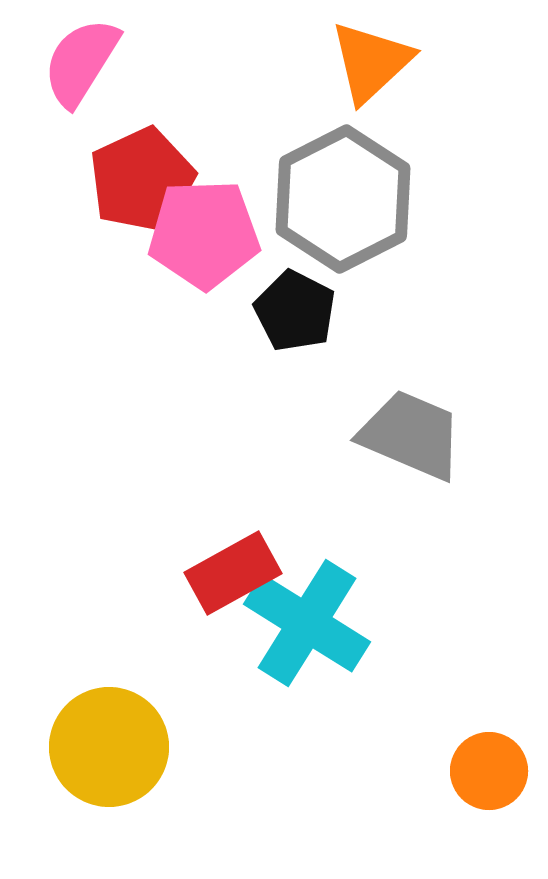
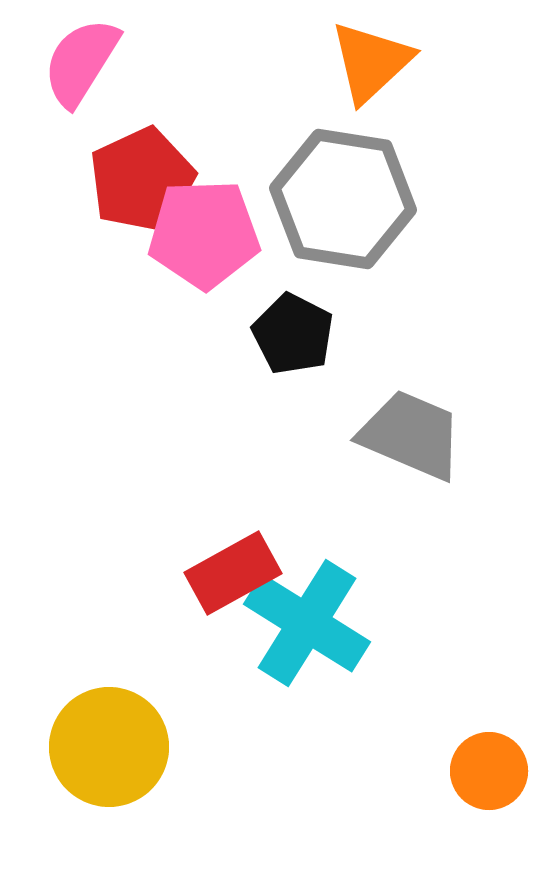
gray hexagon: rotated 24 degrees counterclockwise
black pentagon: moved 2 px left, 23 px down
